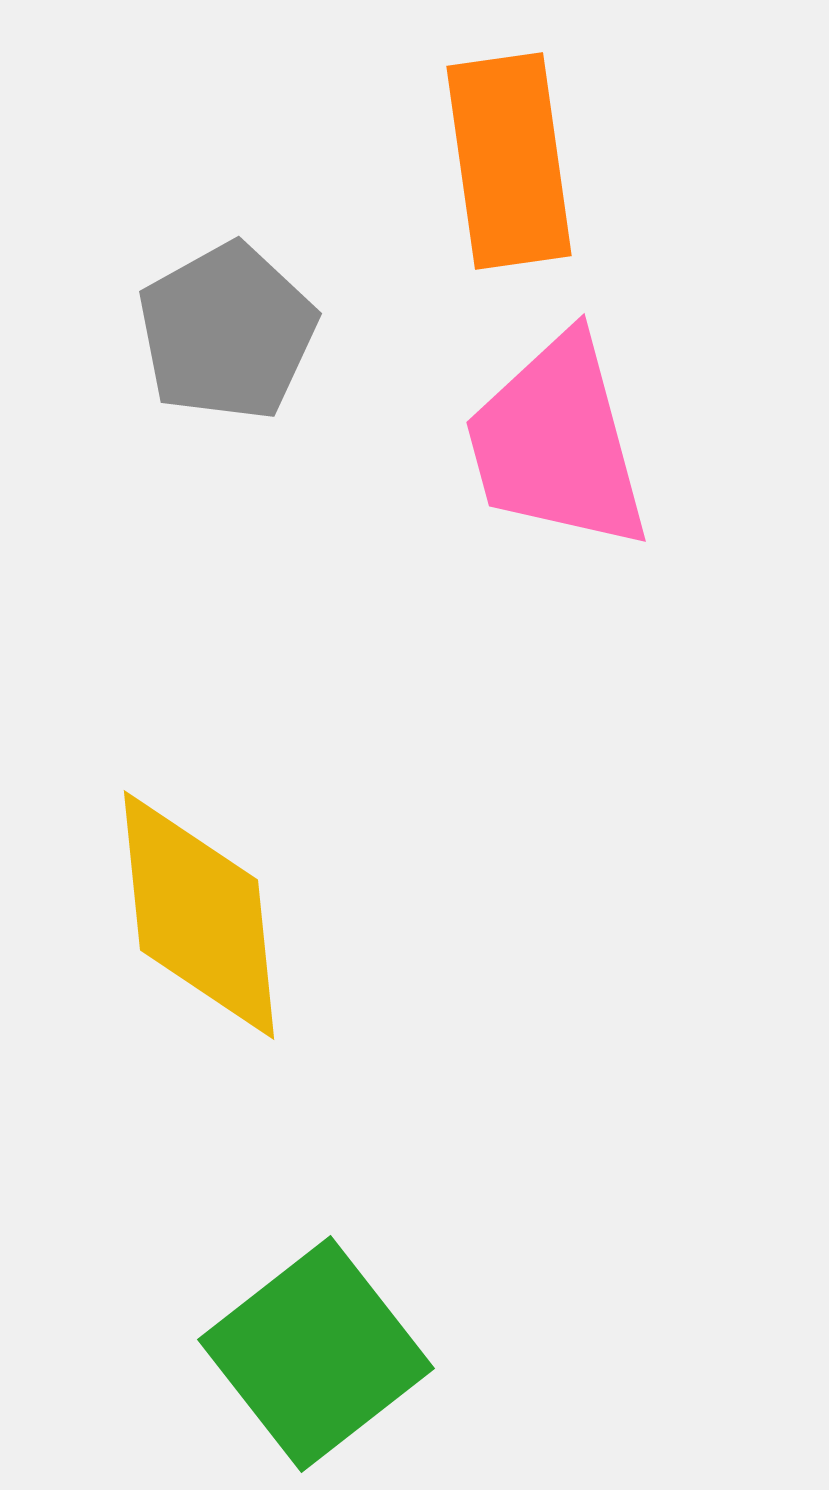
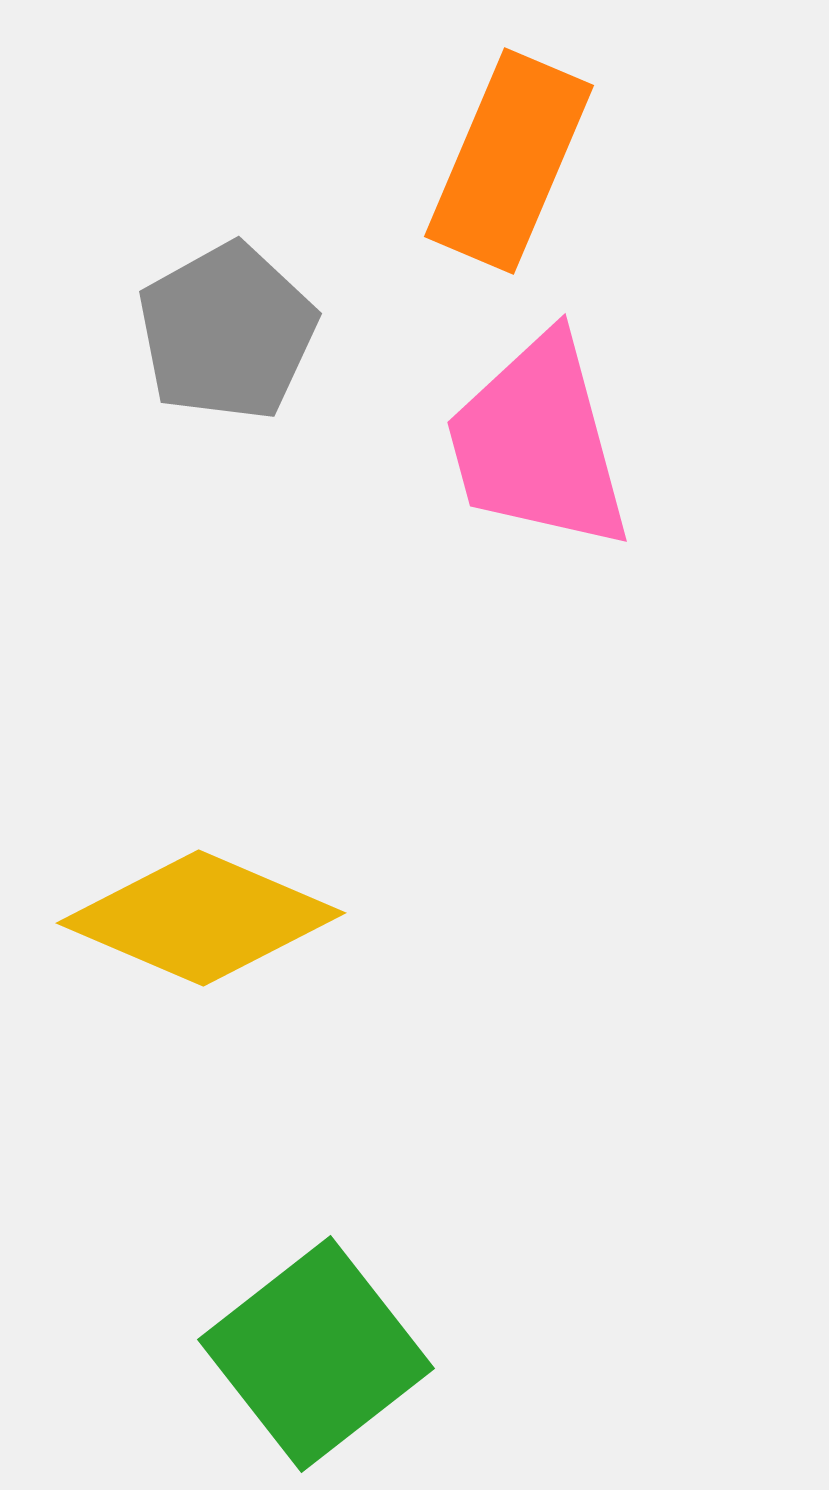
orange rectangle: rotated 31 degrees clockwise
pink trapezoid: moved 19 px left
yellow diamond: moved 2 px right, 3 px down; rotated 61 degrees counterclockwise
